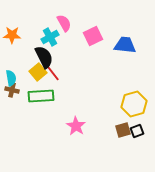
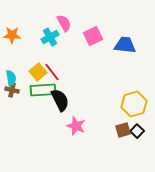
black semicircle: moved 16 px right, 43 px down
green rectangle: moved 2 px right, 6 px up
pink star: rotated 12 degrees counterclockwise
black square: rotated 24 degrees counterclockwise
